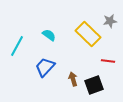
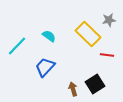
gray star: moved 1 px left, 1 px up
cyan semicircle: moved 1 px down
cyan line: rotated 15 degrees clockwise
red line: moved 1 px left, 6 px up
brown arrow: moved 10 px down
black square: moved 1 px right, 1 px up; rotated 12 degrees counterclockwise
